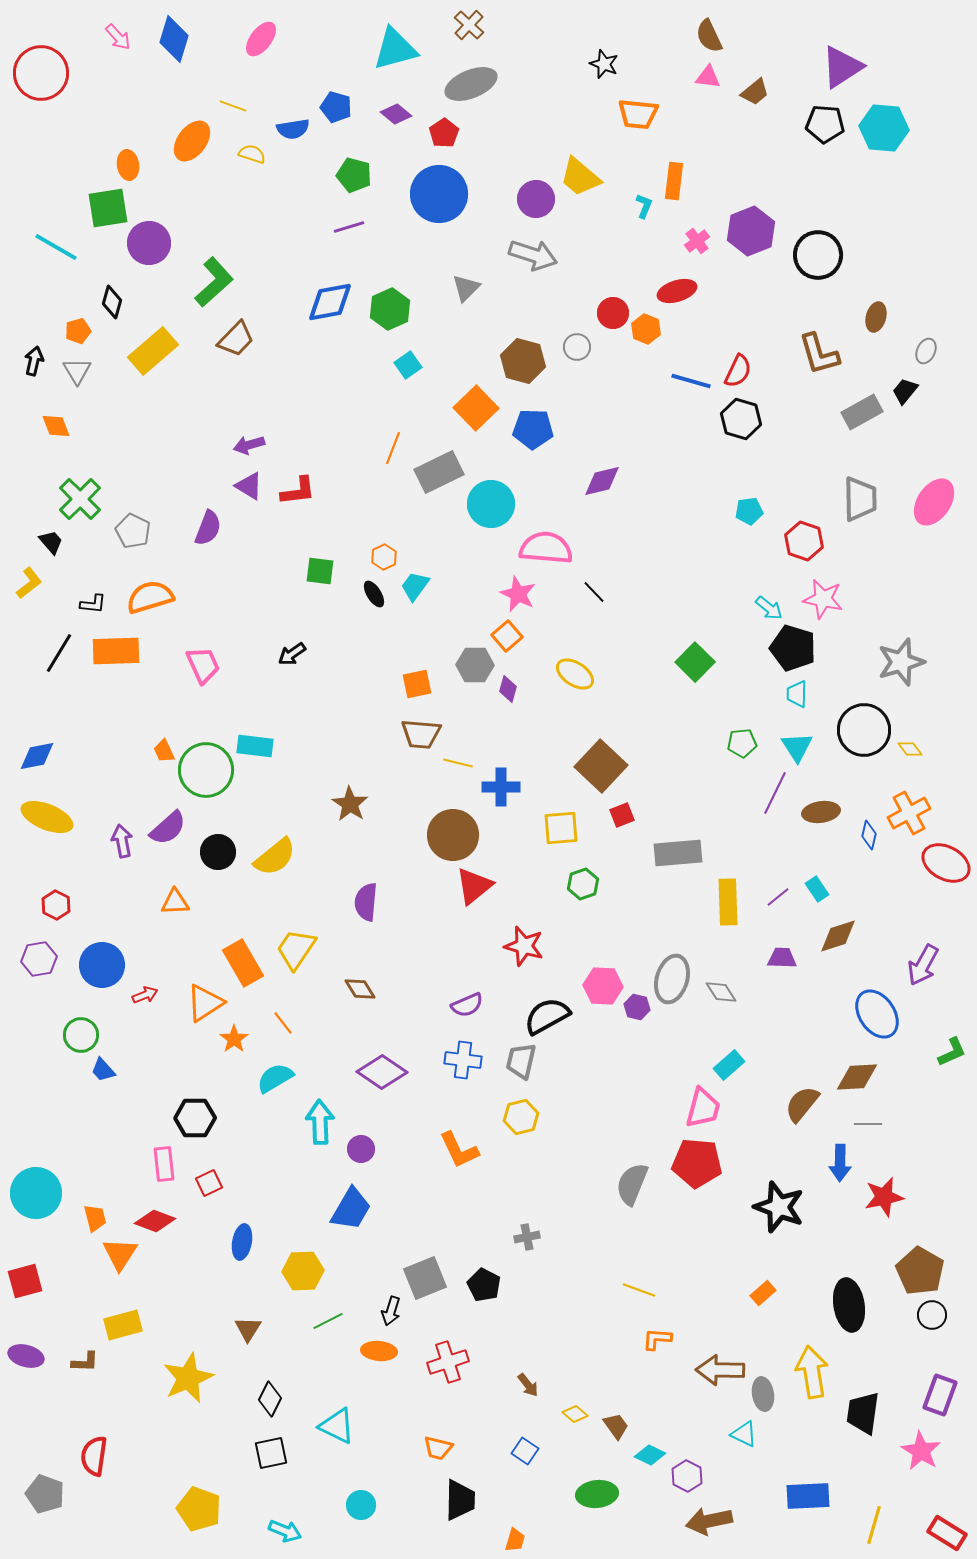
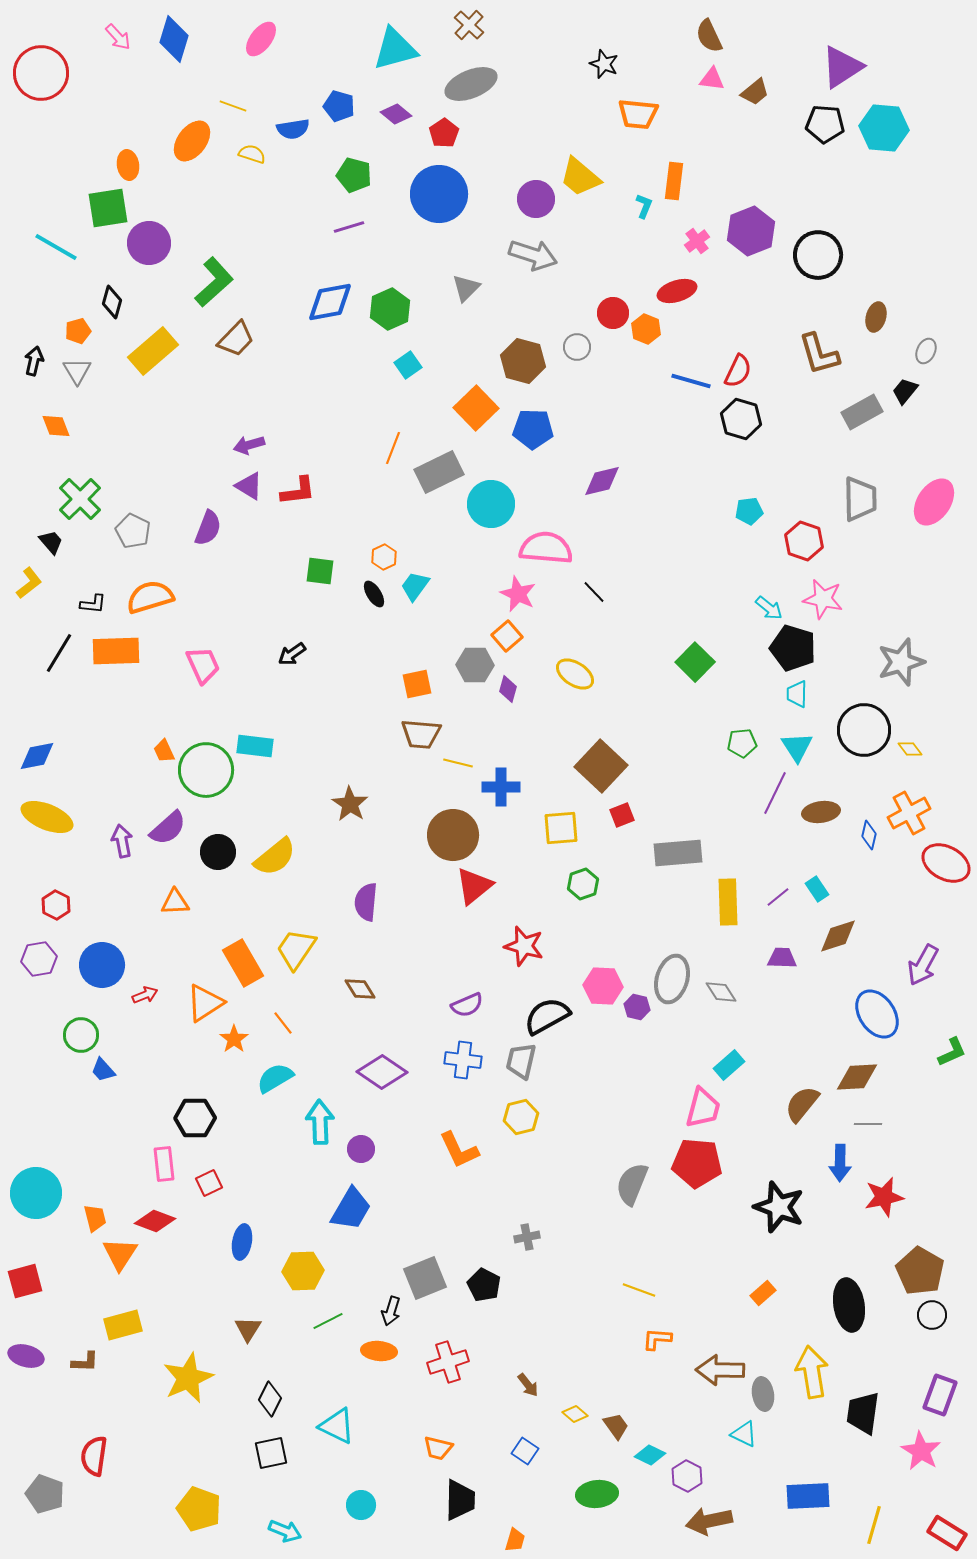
pink triangle at (708, 77): moved 4 px right, 2 px down
blue pentagon at (336, 107): moved 3 px right, 1 px up
